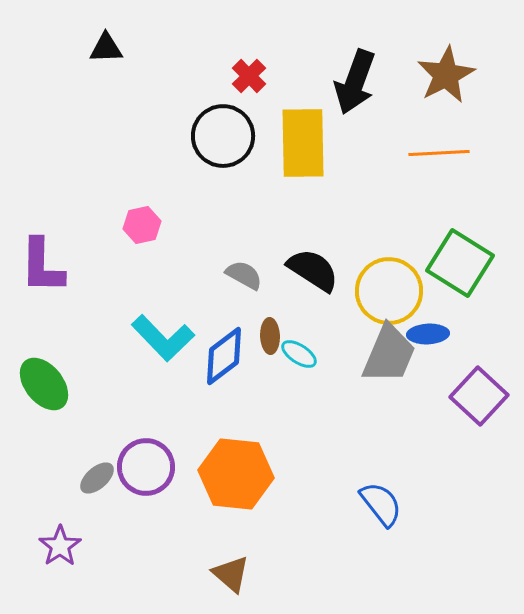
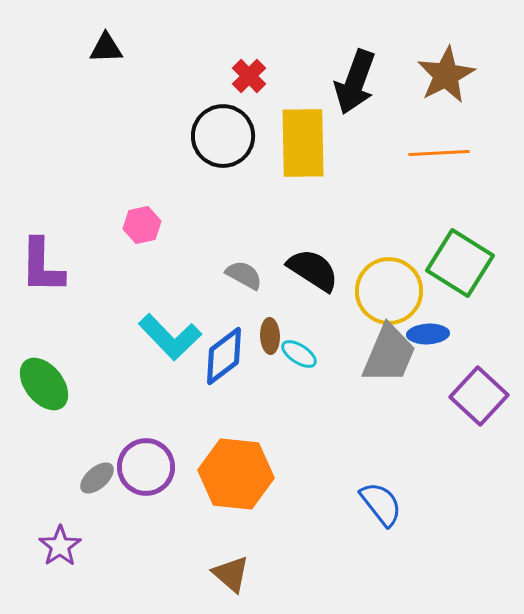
cyan L-shape: moved 7 px right, 1 px up
